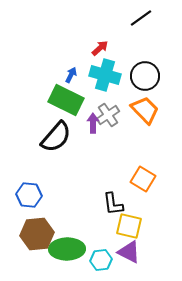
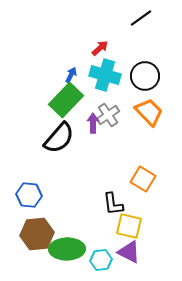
green rectangle: rotated 72 degrees counterclockwise
orange trapezoid: moved 4 px right, 2 px down
black semicircle: moved 3 px right, 1 px down
